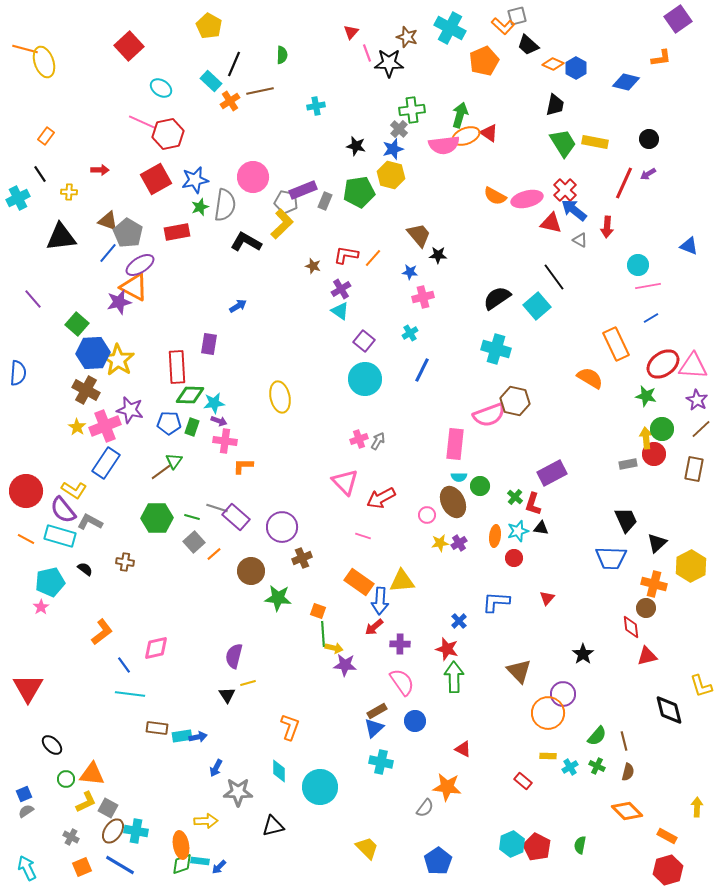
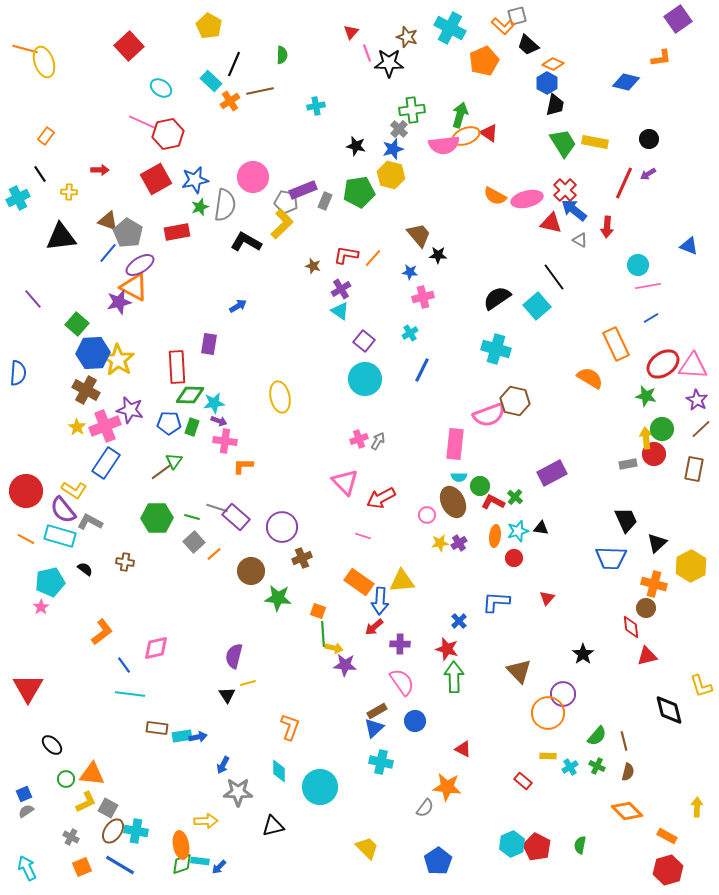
blue hexagon at (576, 68): moved 29 px left, 15 px down
red L-shape at (533, 504): moved 40 px left, 2 px up; rotated 100 degrees clockwise
blue arrow at (216, 768): moved 7 px right, 3 px up
